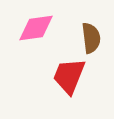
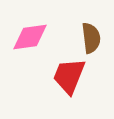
pink diamond: moved 6 px left, 9 px down
